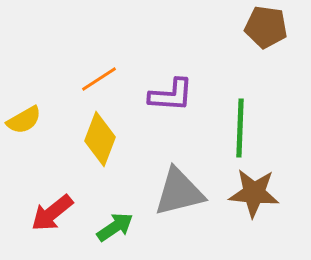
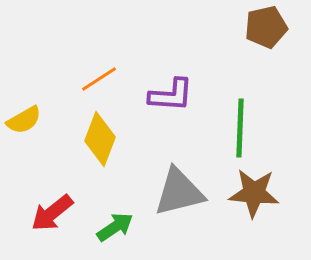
brown pentagon: rotated 21 degrees counterclockwise
